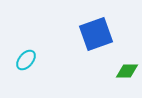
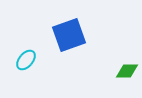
blue square: moved 27 px left, 1 px down
